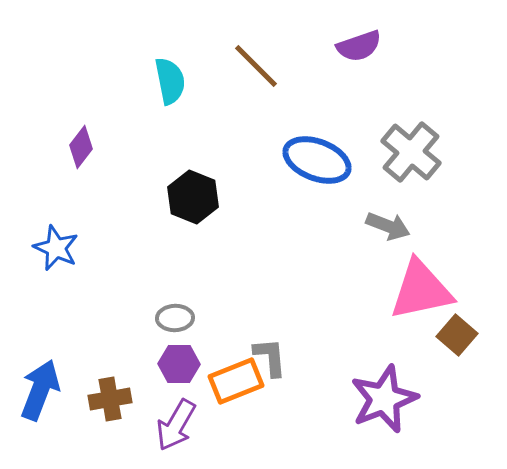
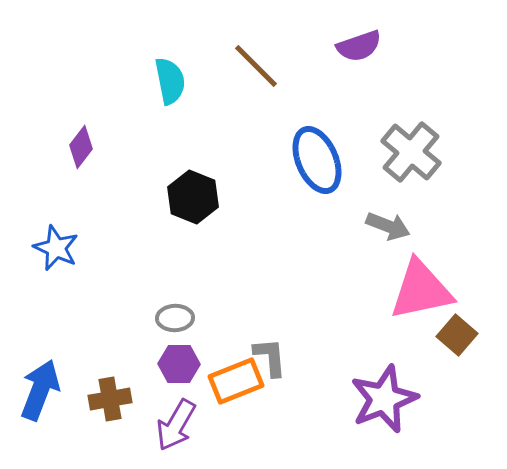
blue ellipse: rotated 46 degrees clockwise
